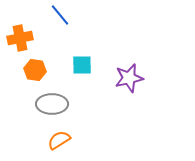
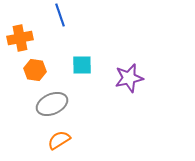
blue line: rotated 20 degrees clockwise
gray ellipse: rotated 24 degrees counterclockwise
